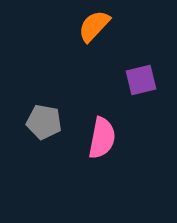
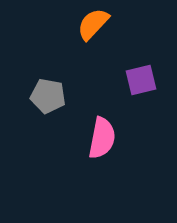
orange semicircle: moved 1 px left, 2 px up
gray pentagon: moved 4 px right, 26 px up
